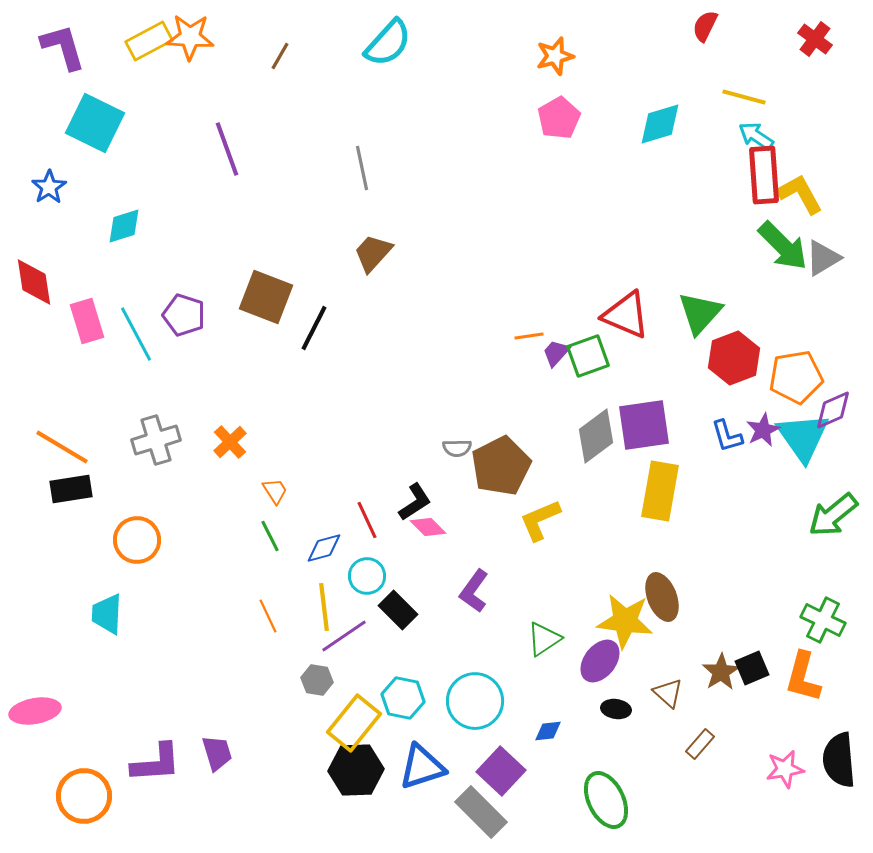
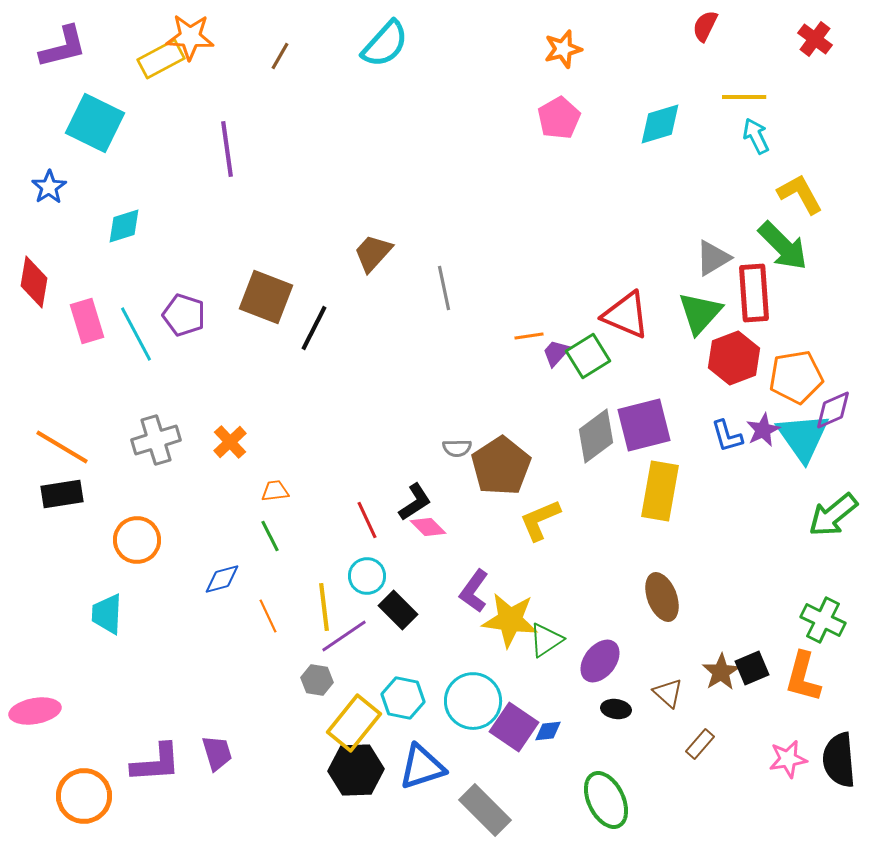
yellow rectangle at (149, 41): moved 12 px right, 18 px down
cyan semicircle at (388, 43): moved 3 px left, 1 px down
purple L-shape at (63, 47): rotated 92 degrees clockwise
orange star at (555, 56): moved 8 px right, 7 px up
yellow line at (744, 97): rotated 15 degrees counterclockwise
cyan arrow at (756, 136): rotated 30 degrees clockwise
purple line at (227, 149): rotated 12 degrees clockwise
gray line at (362, 168): moved 82 px right, 120 px down
red rectangle at (764, 175): moved 10 px left, 118 px down
gray triangle at (823, 258): moved 110 px left
red diamond at (34, 282): rotated 18 degrees clockwise
green square at (588, 356): rotated 12 degrees counterclockwise
purple square at (644, 425): rotated 6 degrees counterclockwise
brown pentagon at (501, 466): rotated 6 degrees counterclockwise
black rectangle at (71, 489): moved 9 px left, 5 px down
orange trapezoid at (275, 491): rotated 64 degrees counterclockwise
blue diamond at (324, 548): moved 102 px left, 31 px down
yellow star at (625, 621): moved 115 px left, 1 px up
green triangle at (544, 639): moved 2 px right, 1 px down
cyan circle at (475, 701): moved 2 px left
pink star at (785, 769): moved 3 px right, 10 px up
purple square at (501, 771): moved 13 px right, 44 px up; rotated 9 degrees counterclockwise
gray rectangle at (481, 812): moved 4 px right, 2 px up
